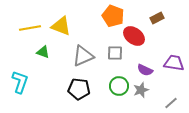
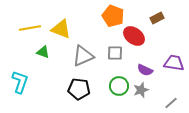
yellow triangle: moved 3 px down
